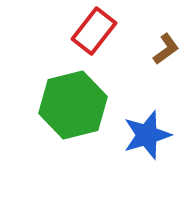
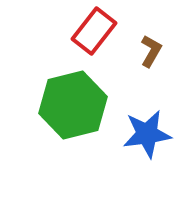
brown L-shape: moved 15 px left, 2 px down; rotated 24 degrees counterclockwise
blue star: moved 1 px up; rotated 9 degrees clockwise
